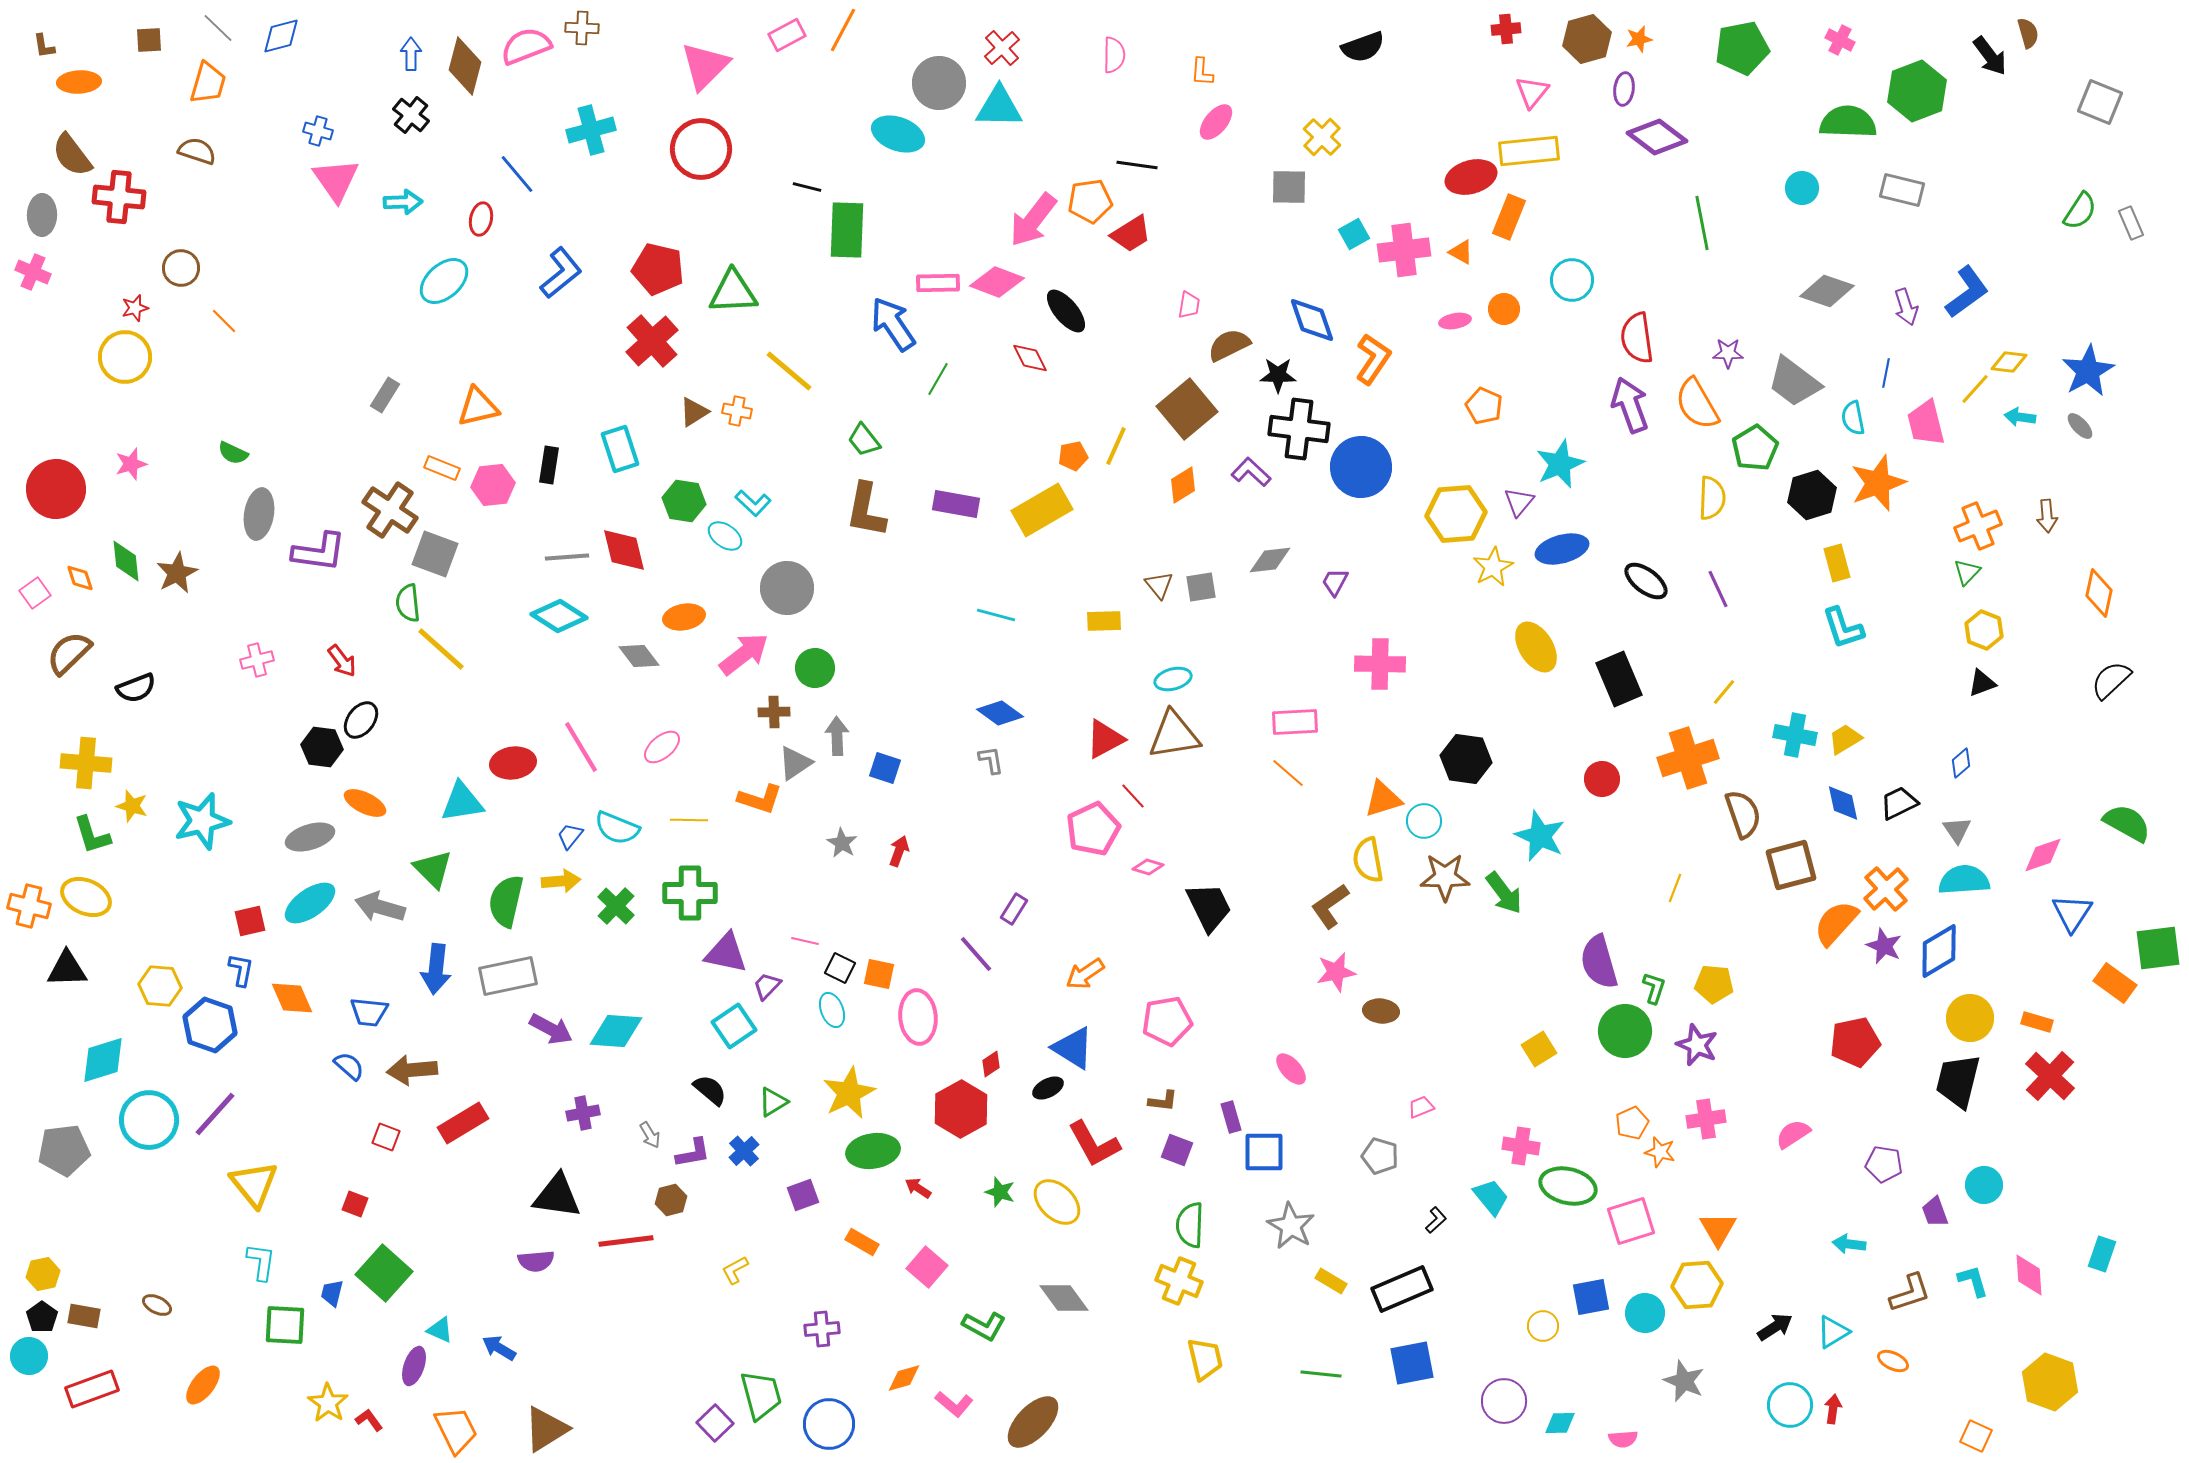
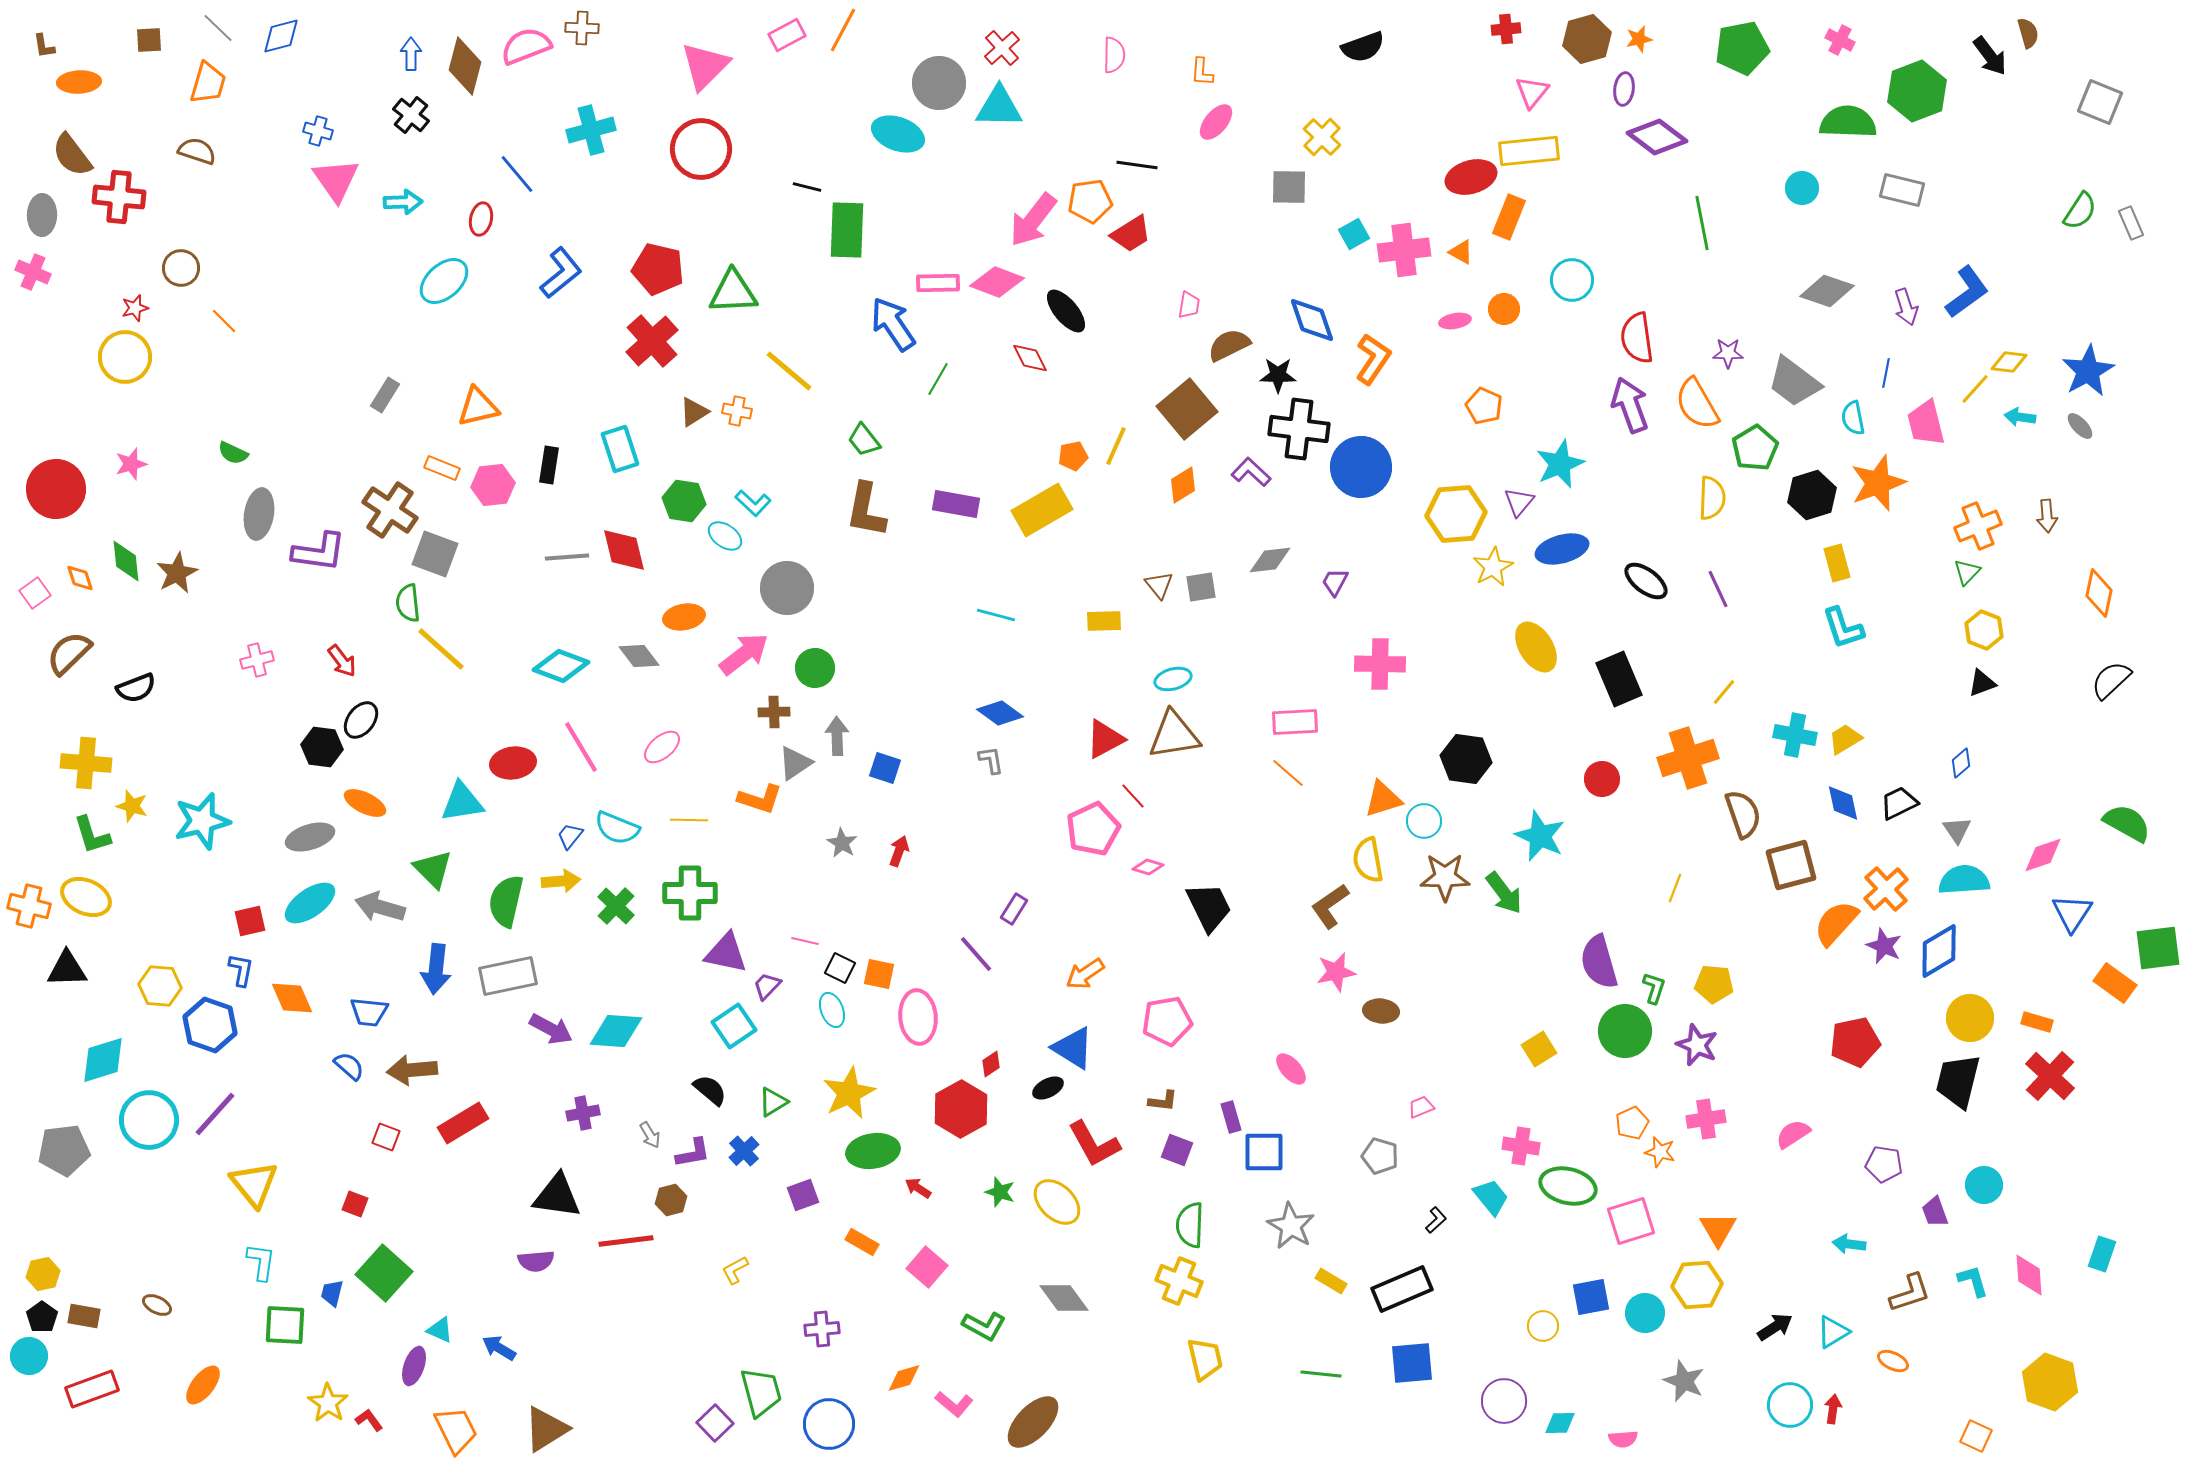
cyan diamond at (559, 616): moved 2 px right, 50 px down; rotated 12 degrees counterclockwise
blue square at (1412, 1363): rotated 6 degrees clockwise
green trapezoid at (761, 1395): moved 3 px up
